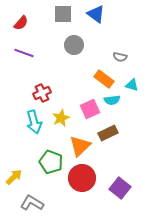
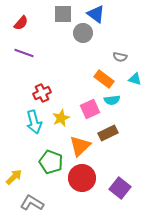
gray circle: moved 9 px right, 12 px up
cyan triangle: moved 3 px right, 6 px up
